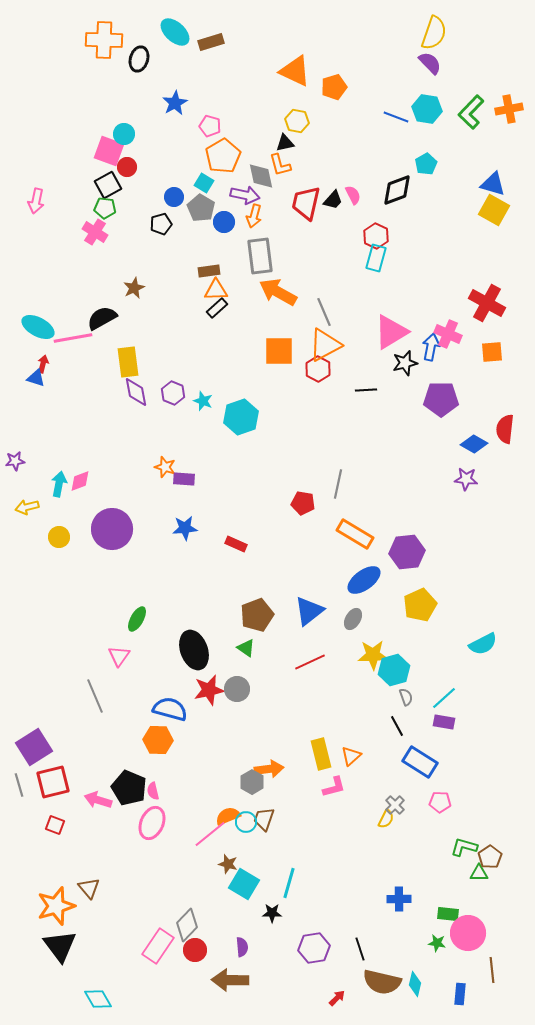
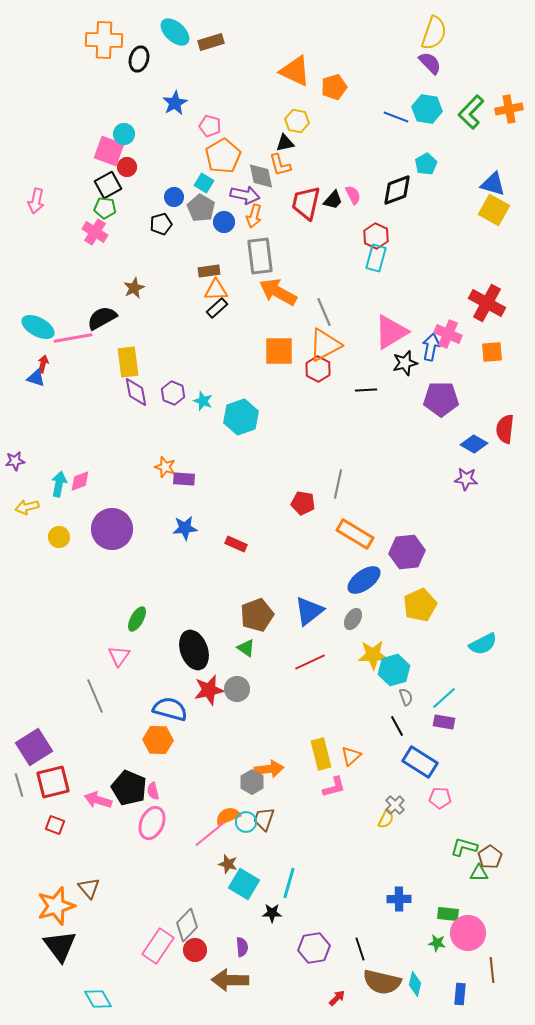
pink pentagon at (440, 802): moved 4 px up
